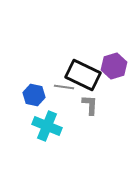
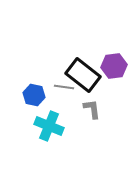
purple hexagon: rotated 10 degrees clockwise
black rectangle: rotated 12 degrees clockwise
gray L-shape: moved 2 px right, 4 px down; rotated 10 degrees counterclockwise
cyan cross: moved 2 px right
